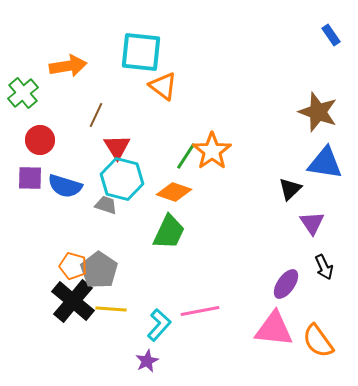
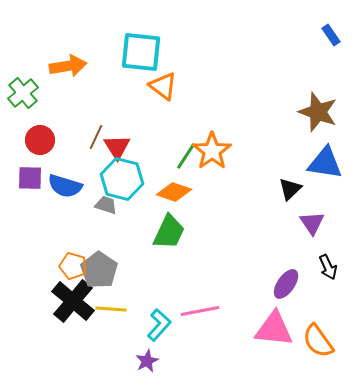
brown line: moved 22 px down
black arrow: moved 4 px right
